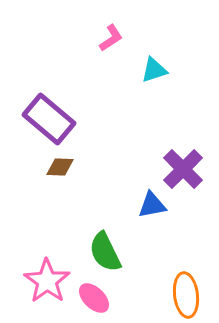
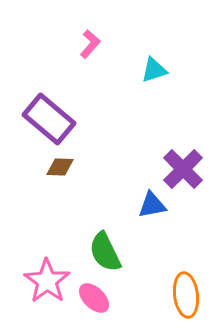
pink L-shape: moved 21 px left, 6 px down; rotated 16 degrees counterclockwise
